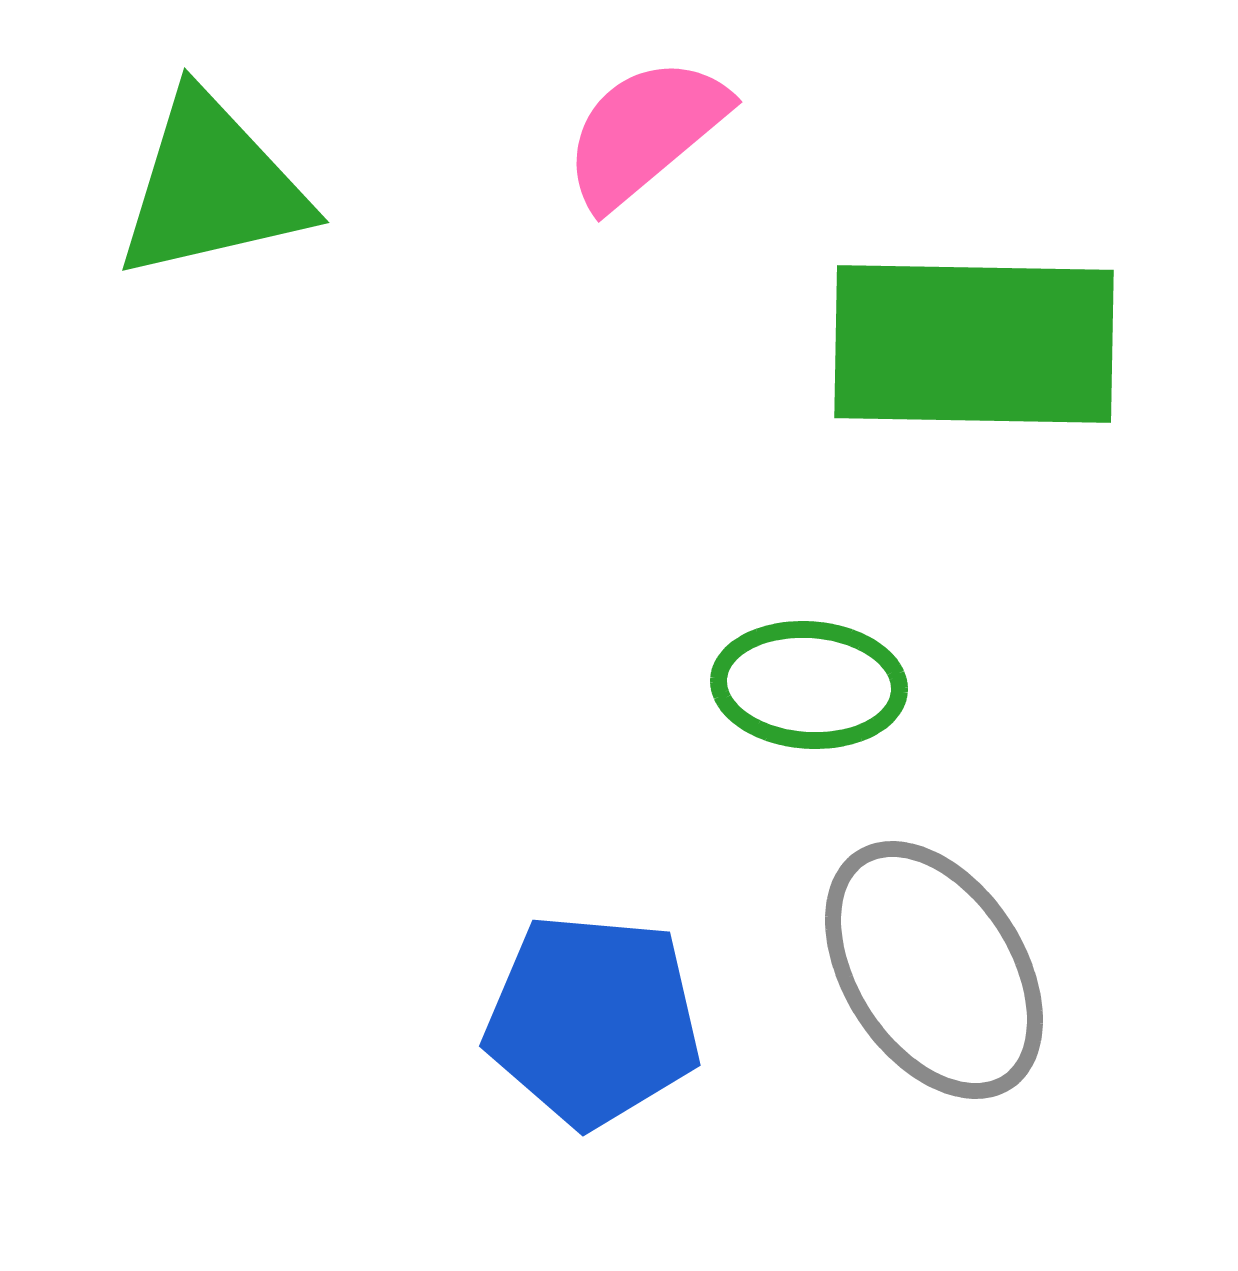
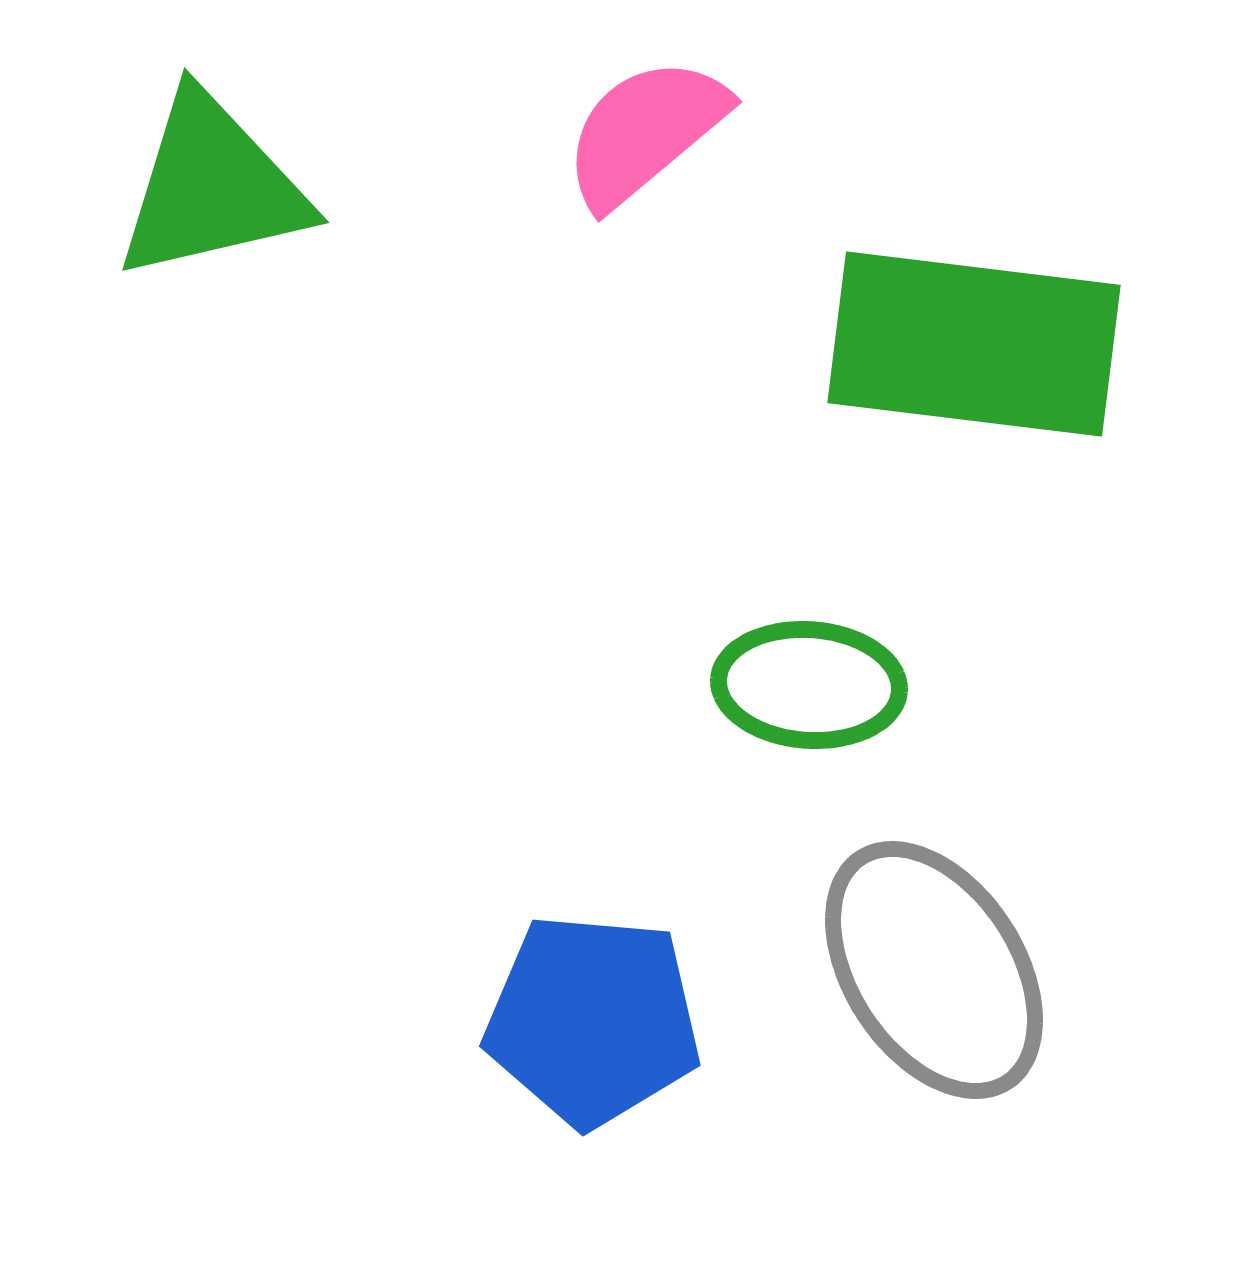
green rectangle: rotated 6 degrees clockwise
